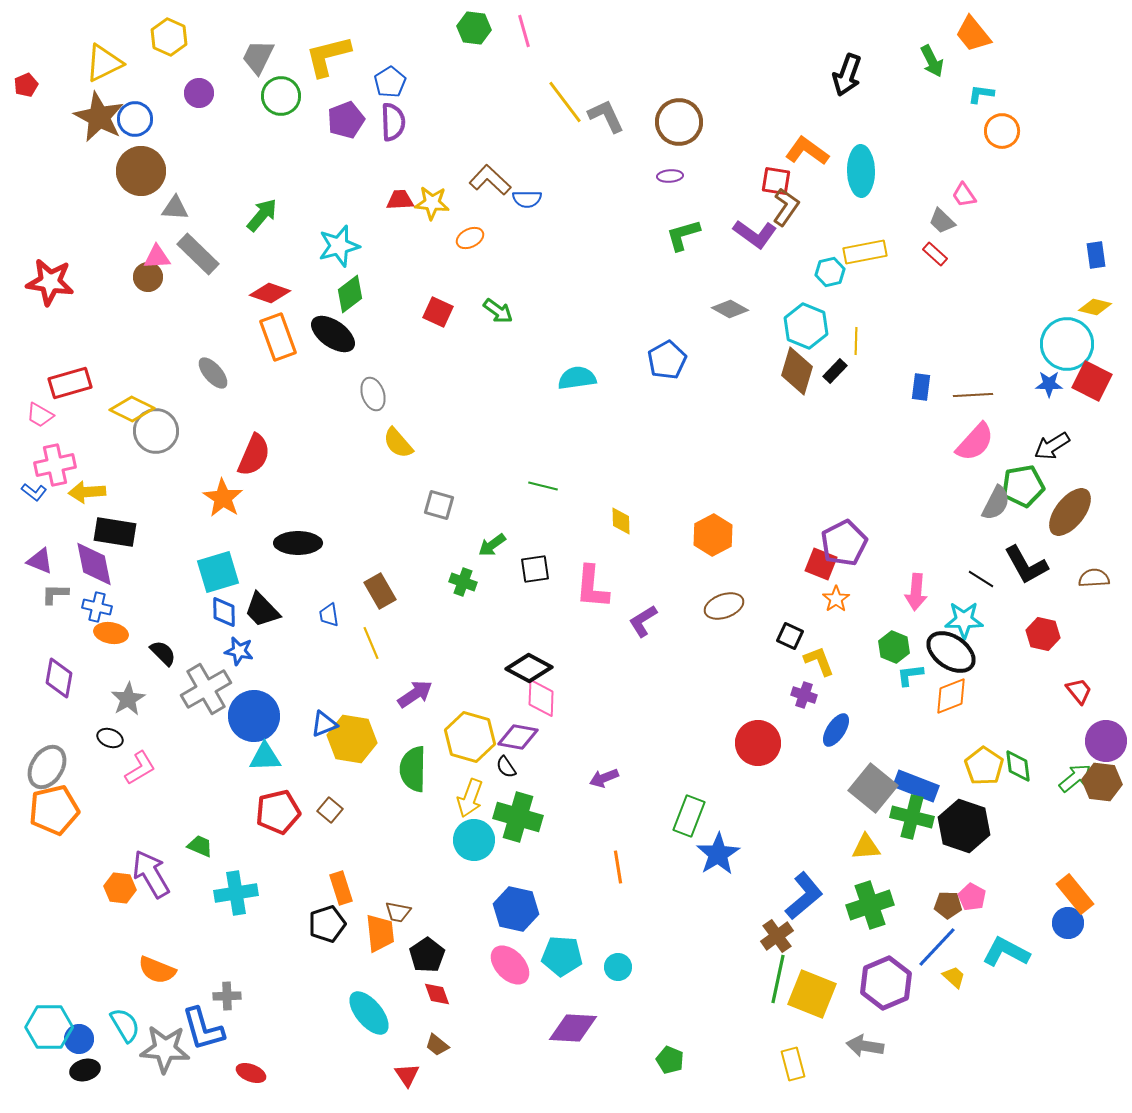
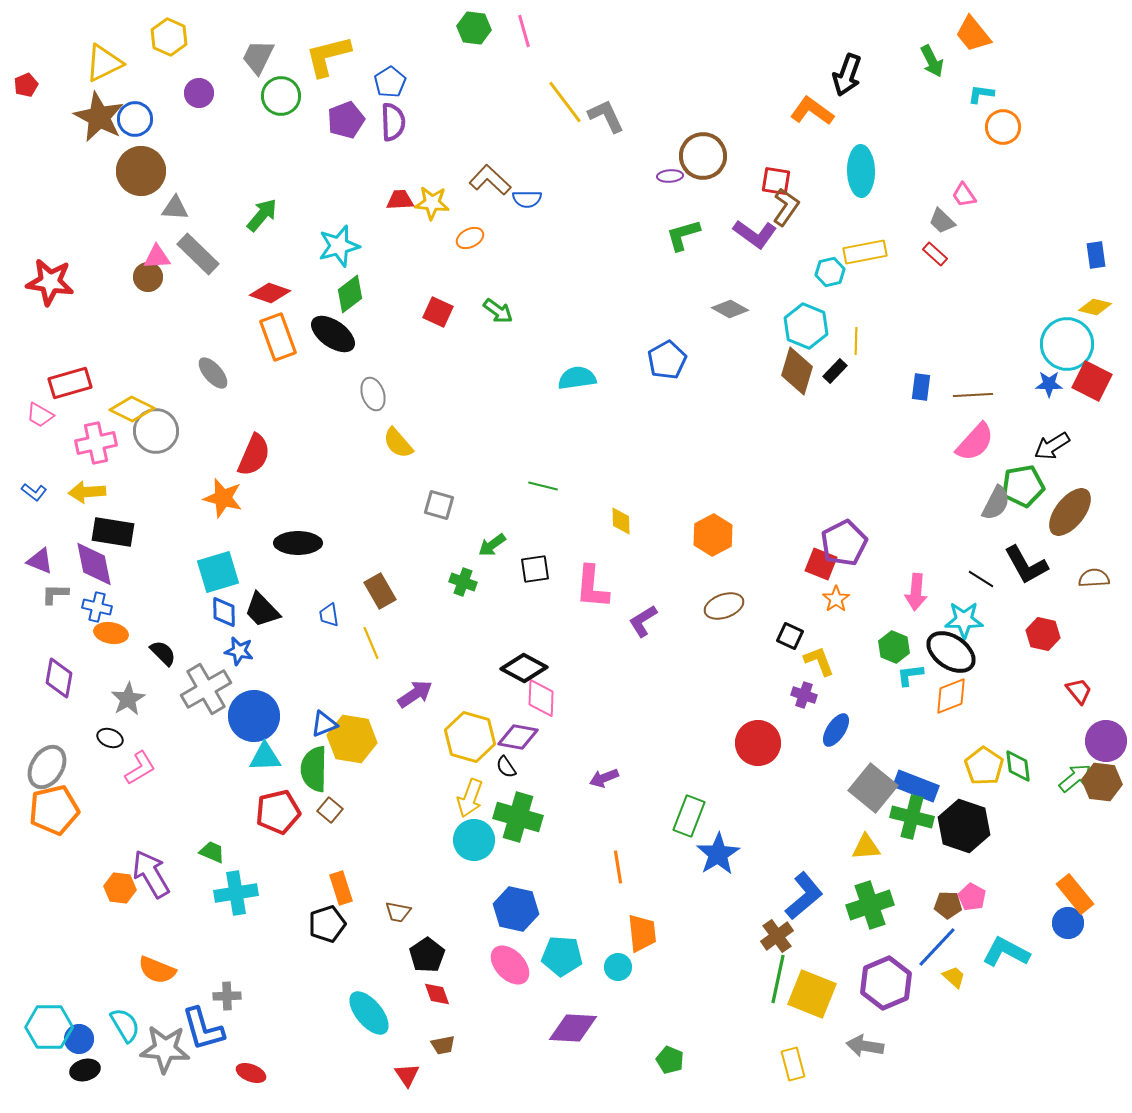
brown circle at (679, 122): moved 24 px right, 34 px down
orange circle at (1002, 131): moved 1 px right, 4 px up
orange L-shape at (807, 151): moved 5 px right, 40 px up
pink cross at (55, 465): moved 41 px right, 22 px up
orange star at (223, 498): rotated 18 degrees counterclockwise
black rectangle at (115, 532): moved 2 px left
black diamond at (529, 668): moved 5 px left
green semicircle at (413, 769): moved 99 px left
green trapezoid at (200, 846): moved 12 px right, 6 px down
orange trapezoid at (380, 933): moved 262 px right
brown trapezoid at (437, 1045): moved 6 px right; rotated 50 degrees counterclockwise
